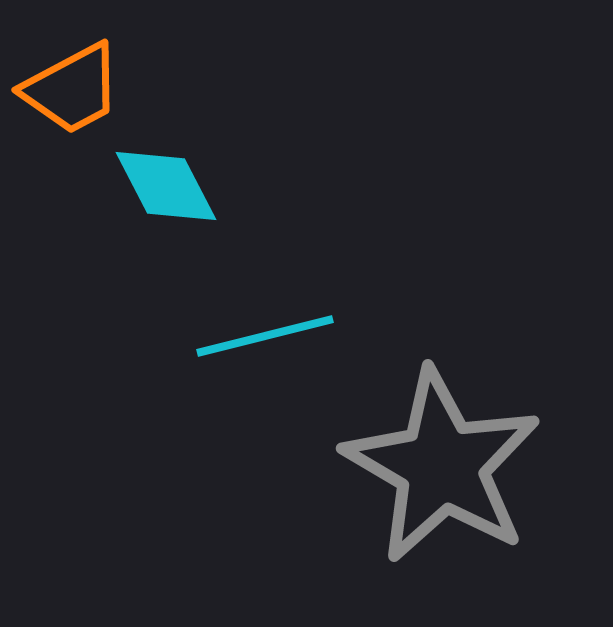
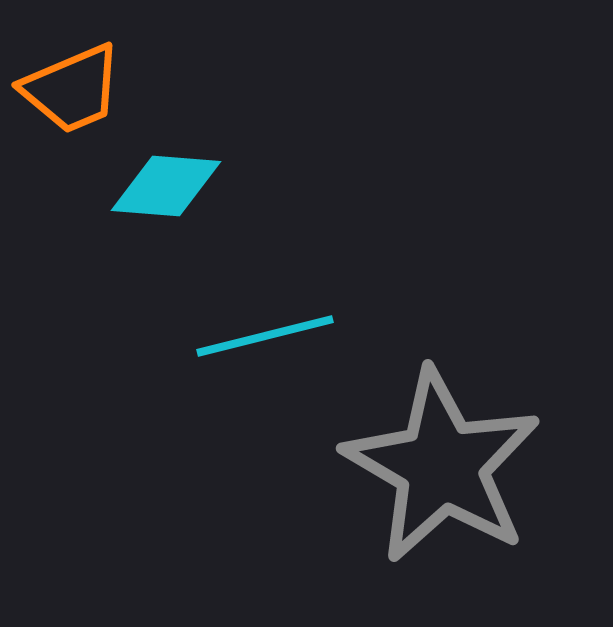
orange trapezoid: rotated 5 degrees clockwise
cyan diamond: rotated 58 degrees counterclockwise
